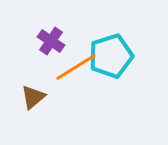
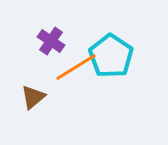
cyan pentagon: rotated 21 degrees counterclockwise
